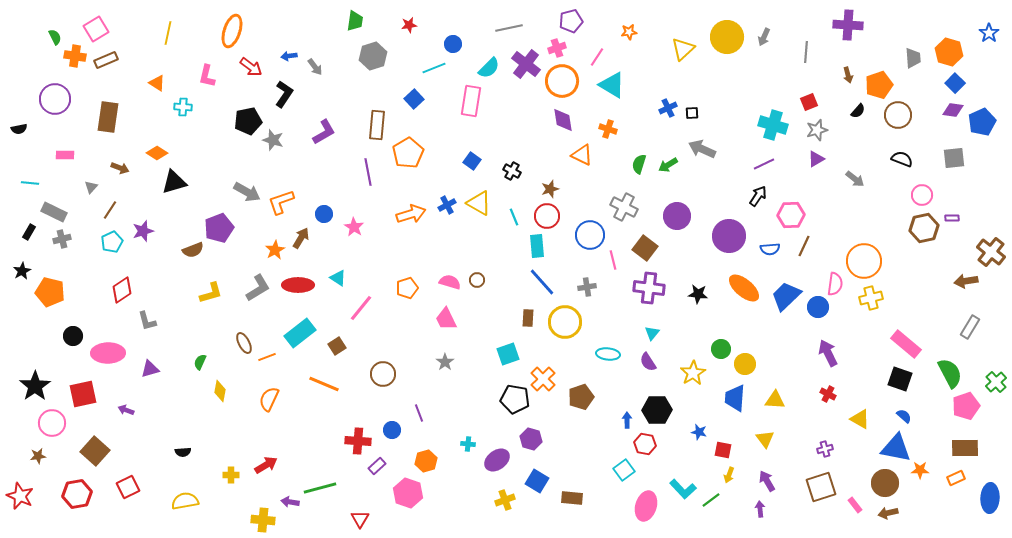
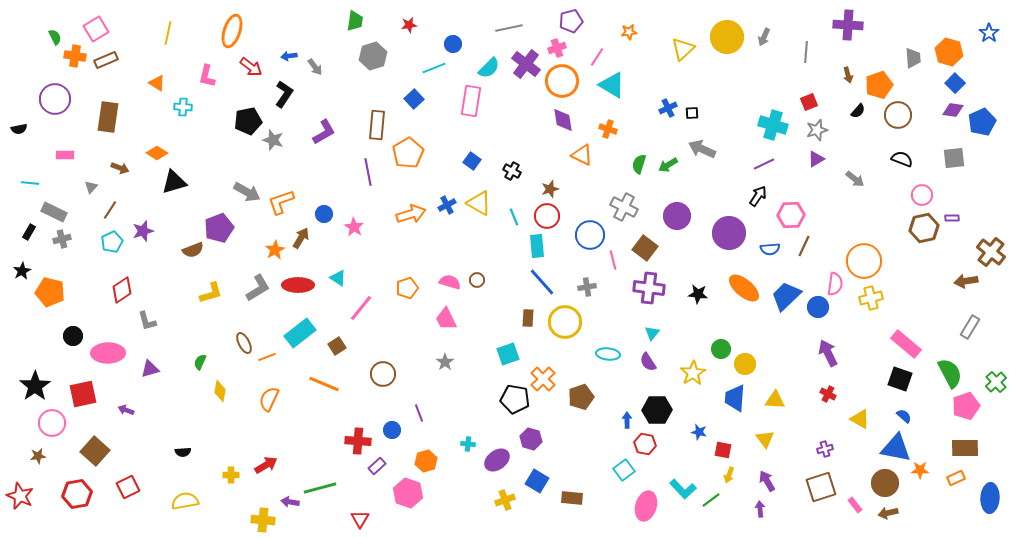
purple circle at (729, 236): moved 3 px up
